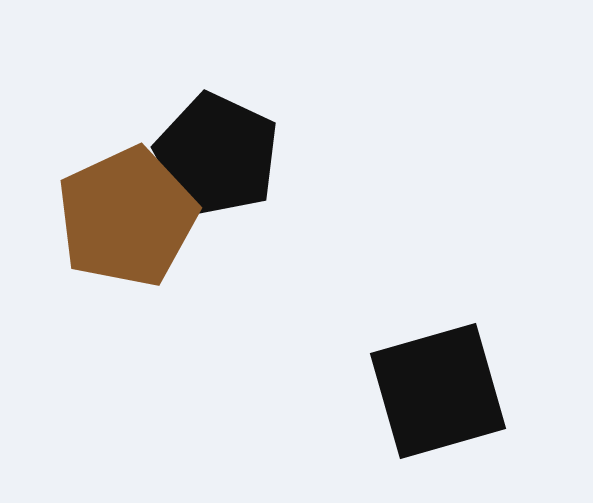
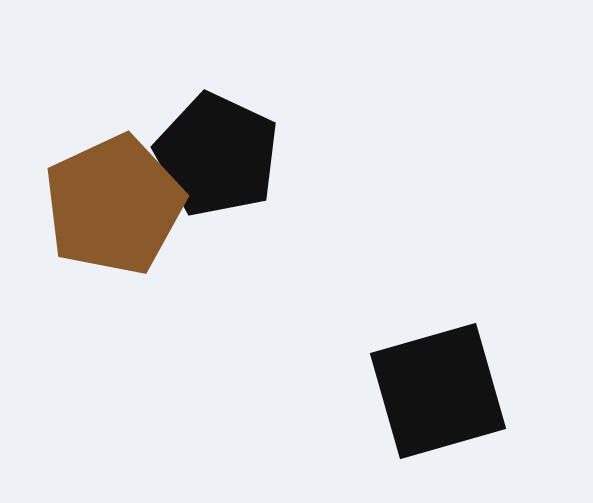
brown pentagon: moved 13 px left, 12 px up
